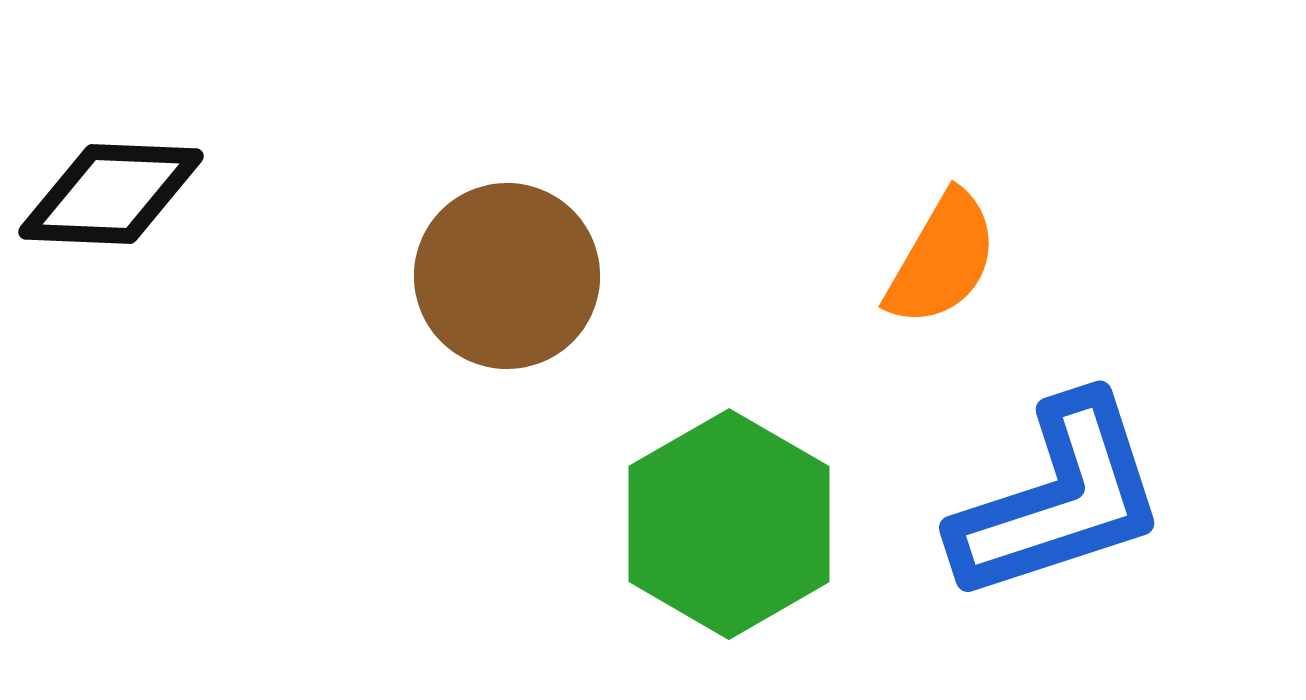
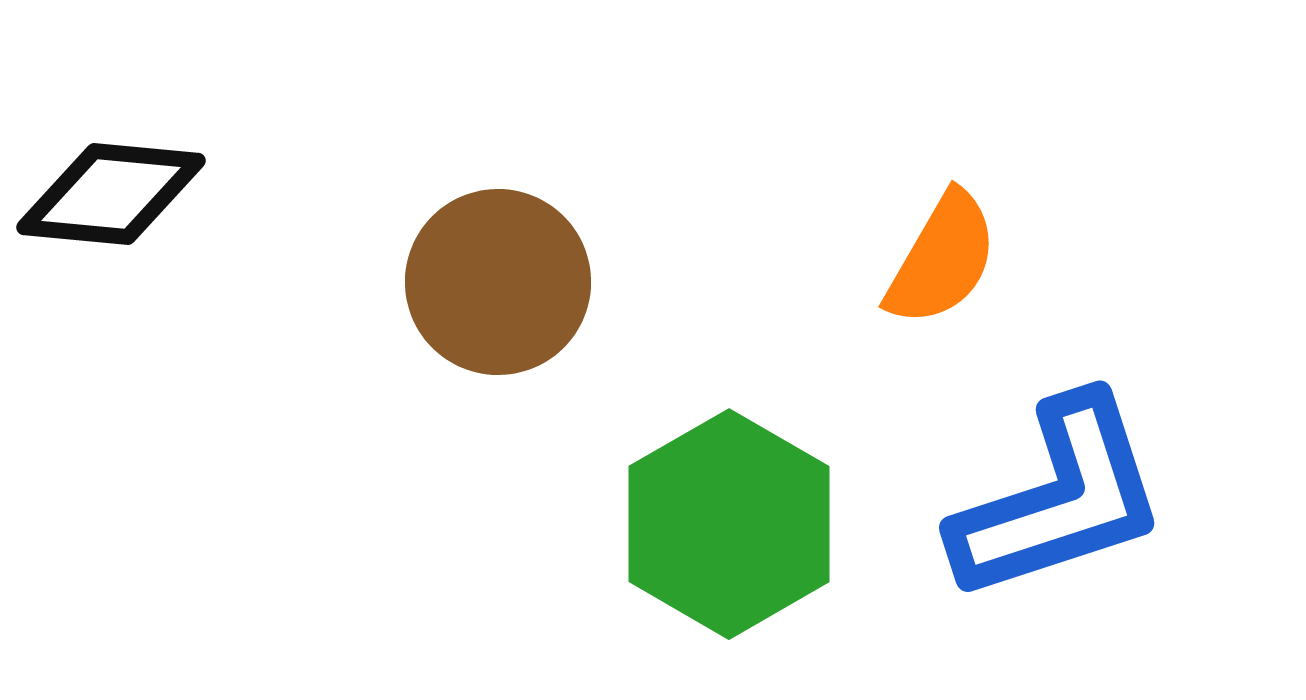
black diamond: rotated 3 degrees clockwise
brown circle: moved 9 px left, 6 px down
